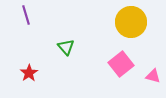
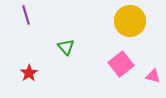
yellow circle: moved 1 px left, 1 px up
